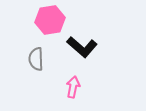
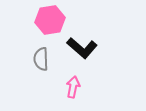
black L-shape: moved 1 px down
gray semicircle: moved 5 px right
